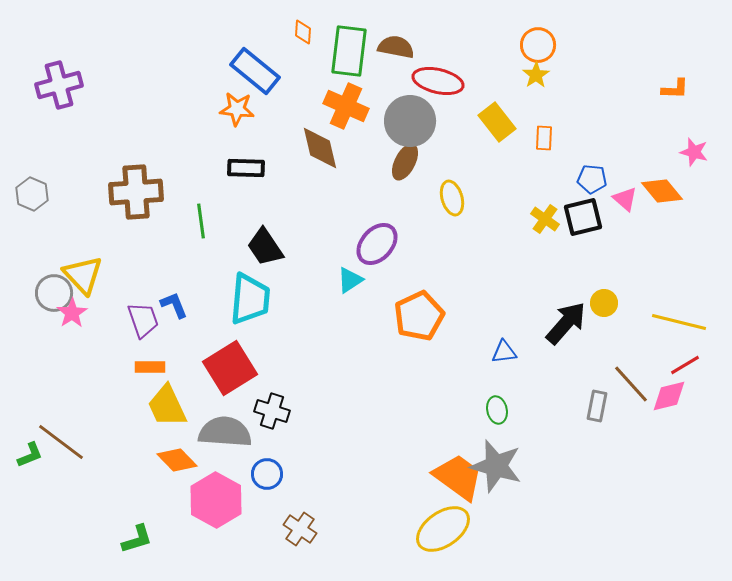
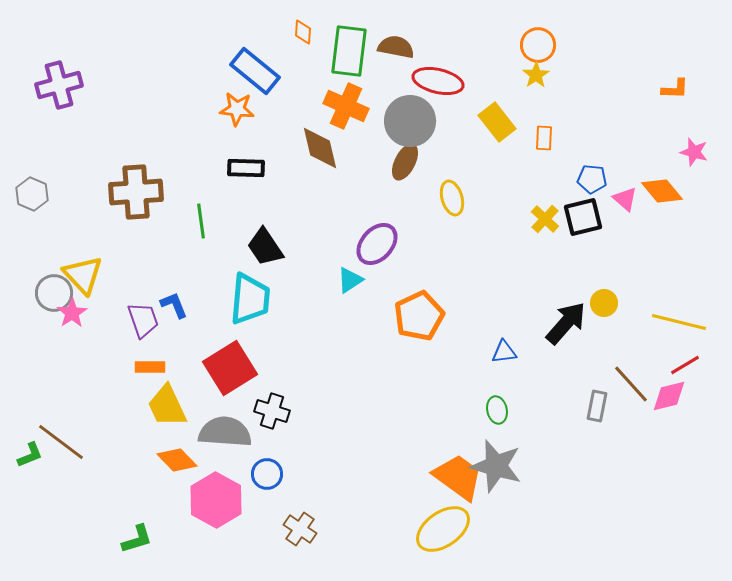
yellow cross at (545, 219): rotated 8 degrees clockwise
